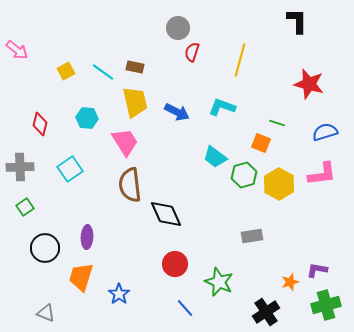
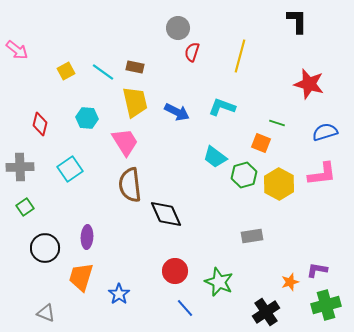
yellow line: moved 4 px up
red circle: moved 7 px down
